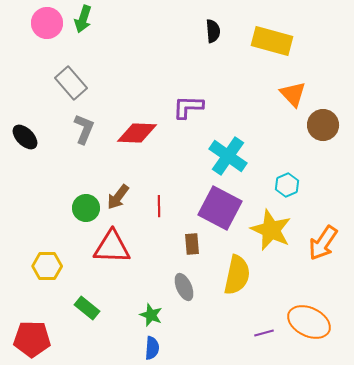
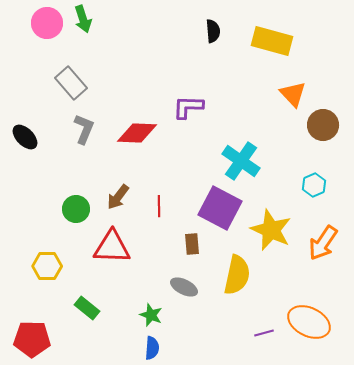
green arrow: rotated 36 degrees counterclockwise
cyan cross: moved 13 px right, 5 px down
cyan hexagon: moved 27 px right
green circle: moved 10 px left, 1 px down
gray ellipse: rotated 40 degrees counterclockwise
